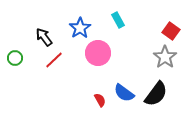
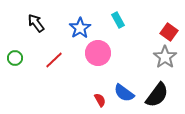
red square: moved 2 px left, 1 px down
black arrow: moved 8 px left, 14 px up
black semicircle: moved 1 px right, 1 px down
